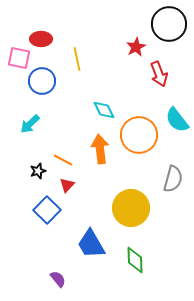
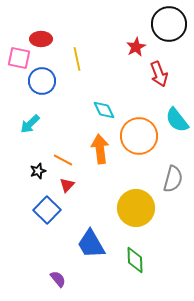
orange circle: moved 1 px down
yellow circle: moved 5 px right
